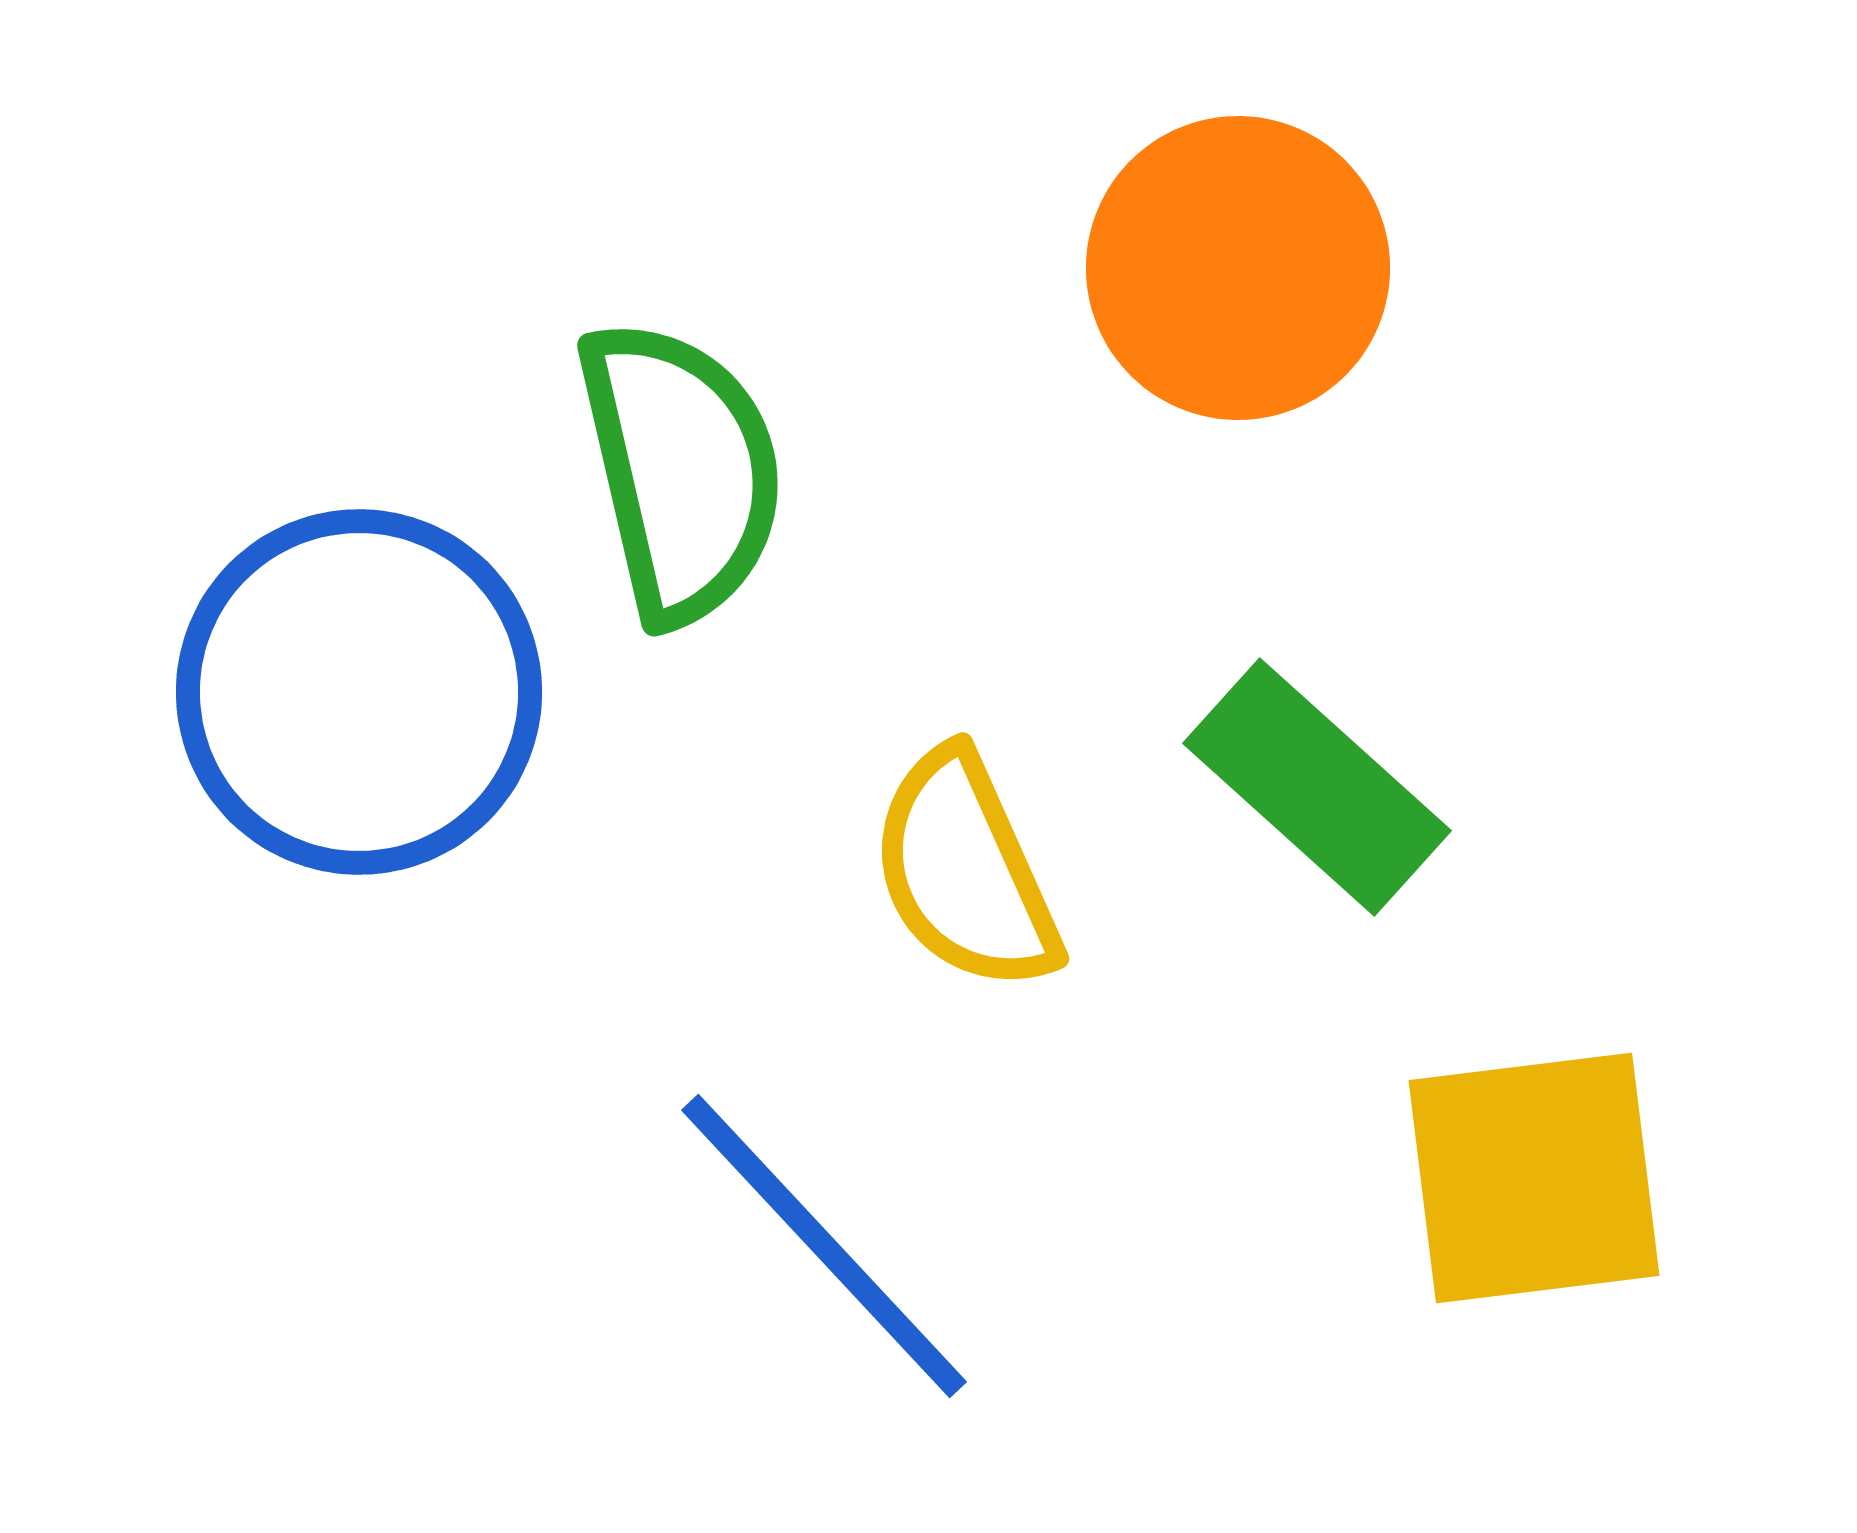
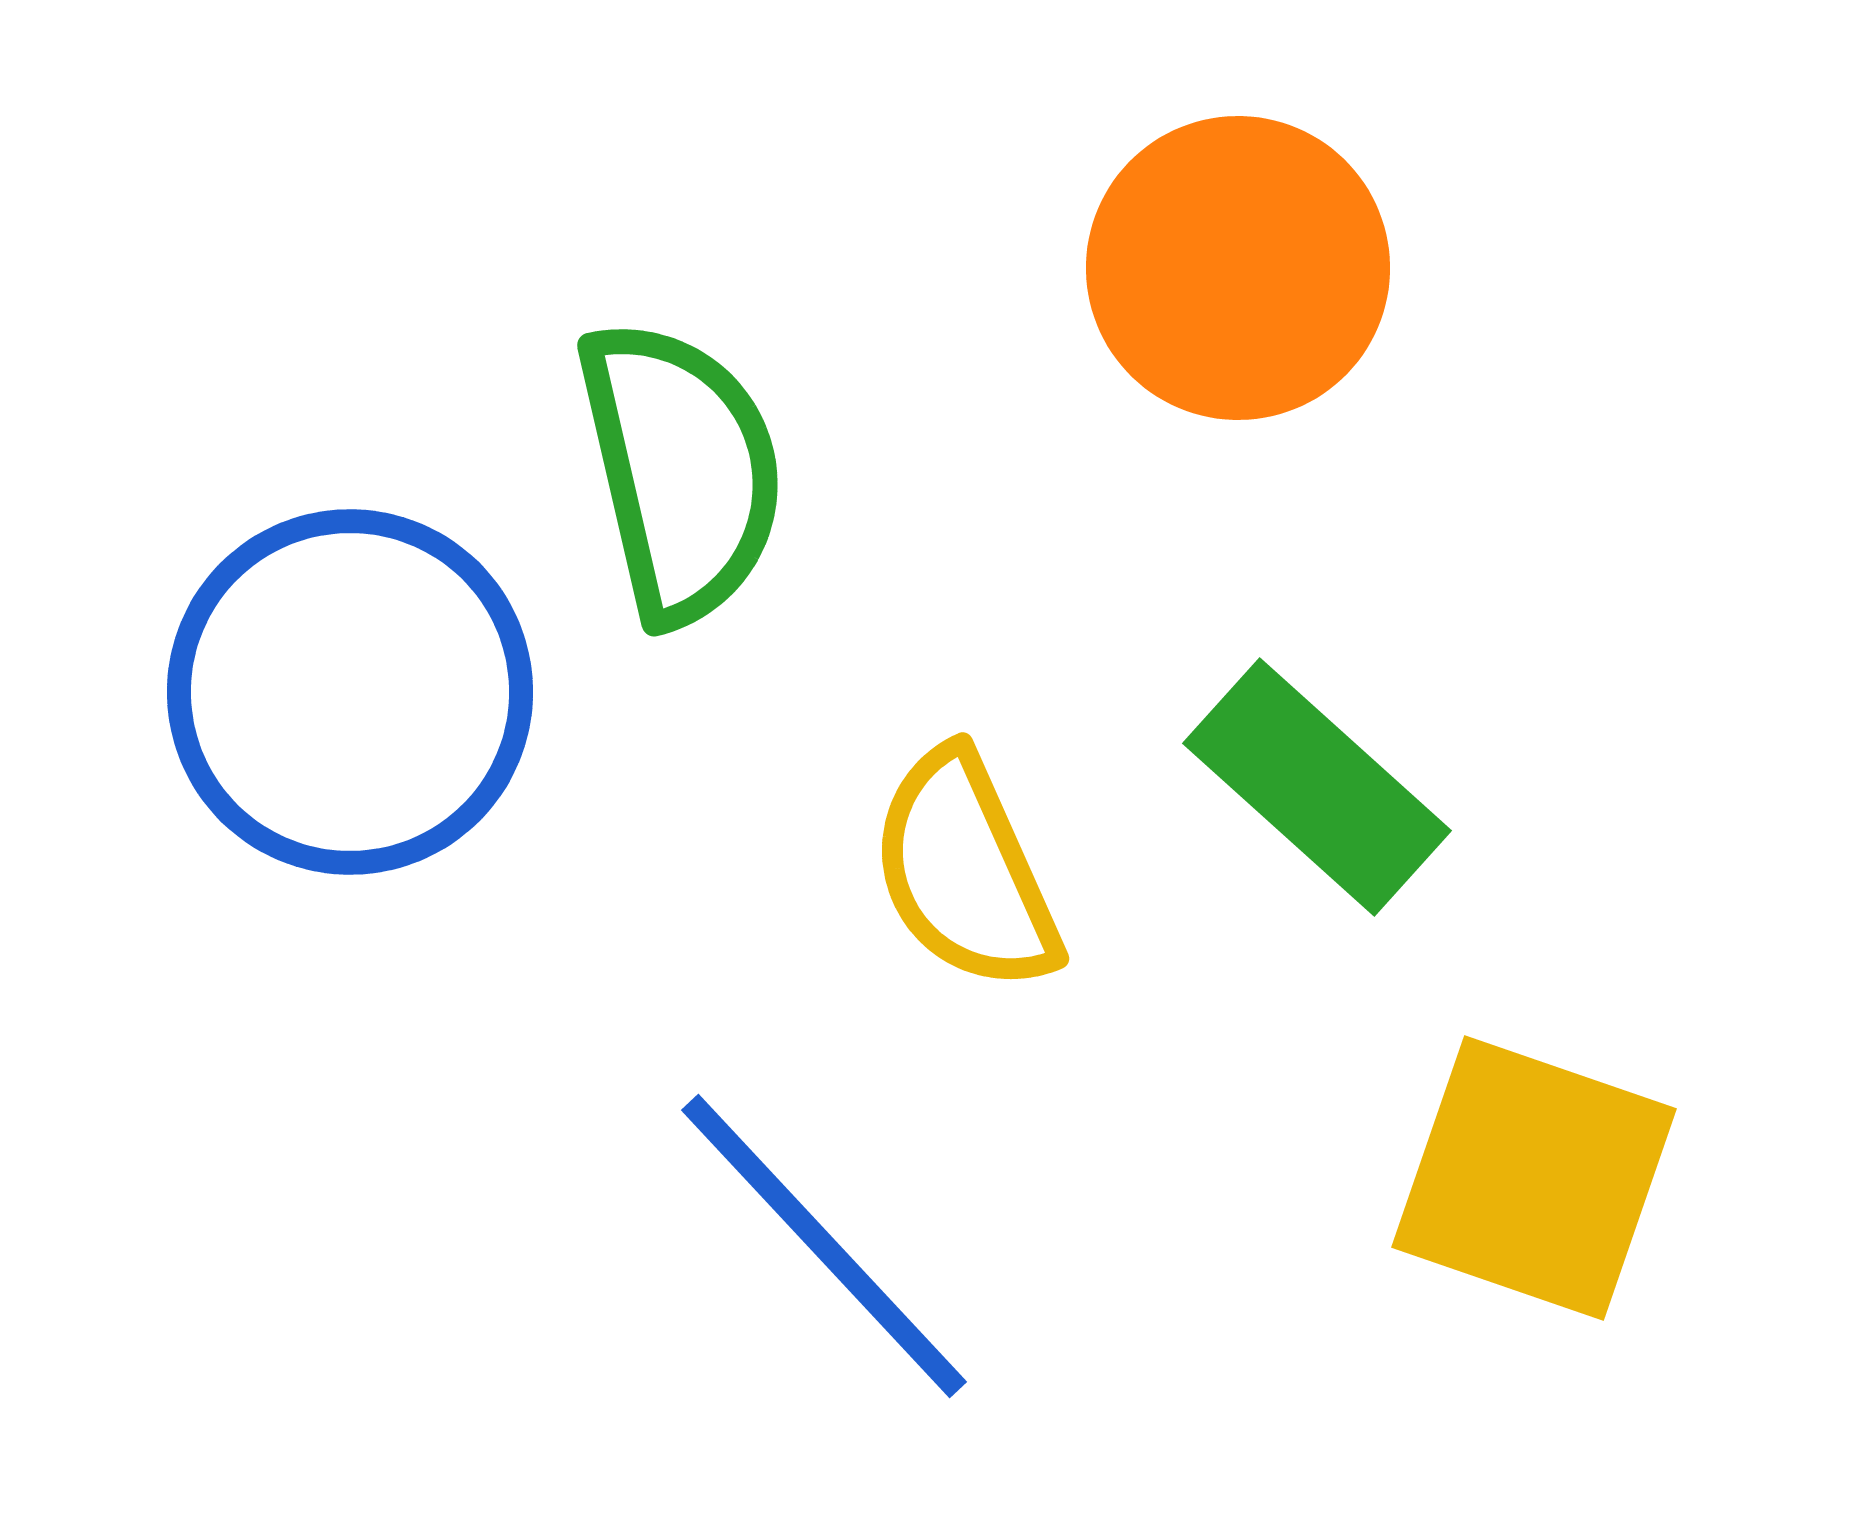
blue circle: moved 9 px left
yellow square: rotated 26 degrees clockwise
